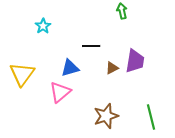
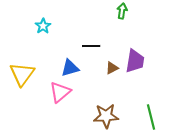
green arrow: rotated 21 degrees clockwise
brown star: rotated 15 degrees clockwise
